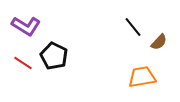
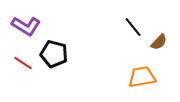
black pentagon: moved 2 px up; rotated 12 degrees counterclockwise
